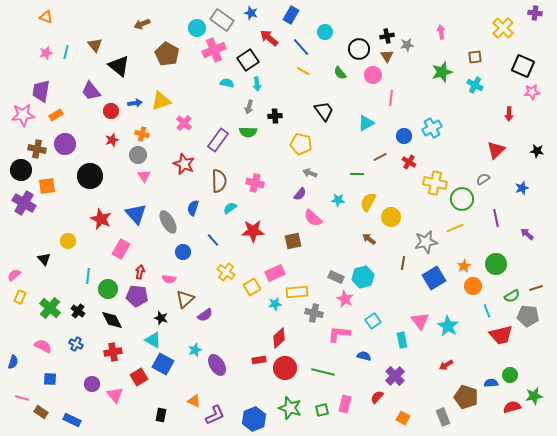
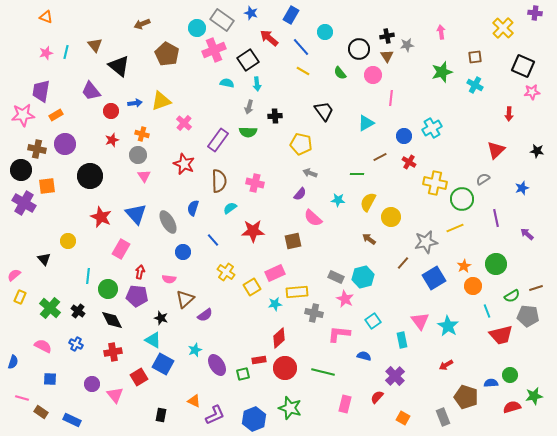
red star at (101, 219): moved 2 px up
brown line at (403, 263): rotated 32 degrees clockwise
green square at (322, 410): moved 79 px left, 36 px up
